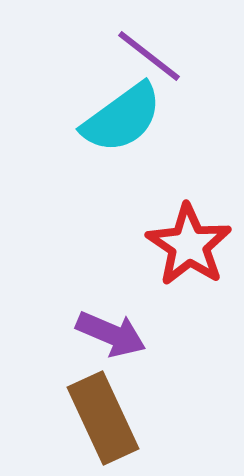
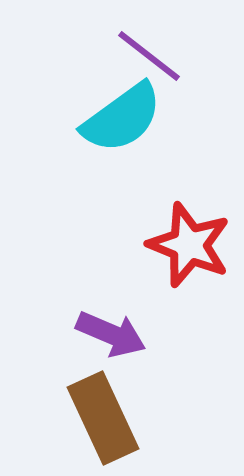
red star: rotated 12 degrees counterclockwise
